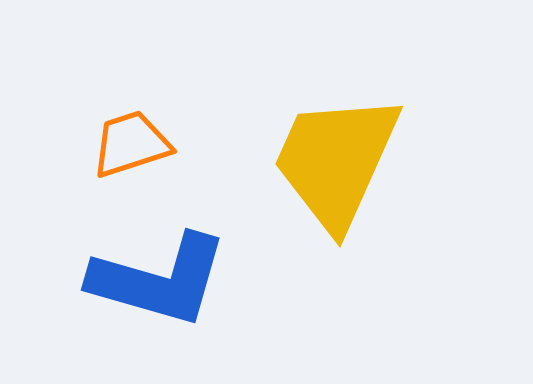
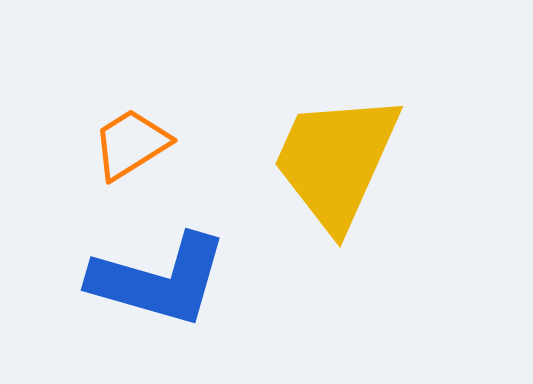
orange trapezoid: rotated 14 degrees counterclockwise
